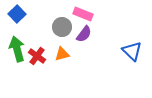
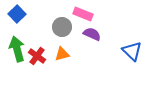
purple semicircle: moved 8 px right; rotated 102 degrees counterclockwise
